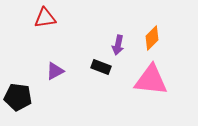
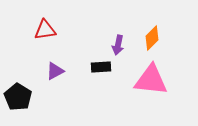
red triangle: moved 12 px down
black rectangle: rotated 24 degrees counterclockwise
black pentagon: rotated 24 degrees clockwise
